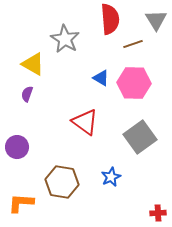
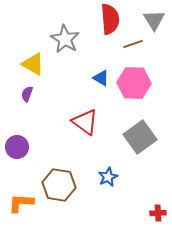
gray triangle: moved 2 px left
blue star: moved 3 px left
brown hexagon: moved 3 px left, 3 px down
